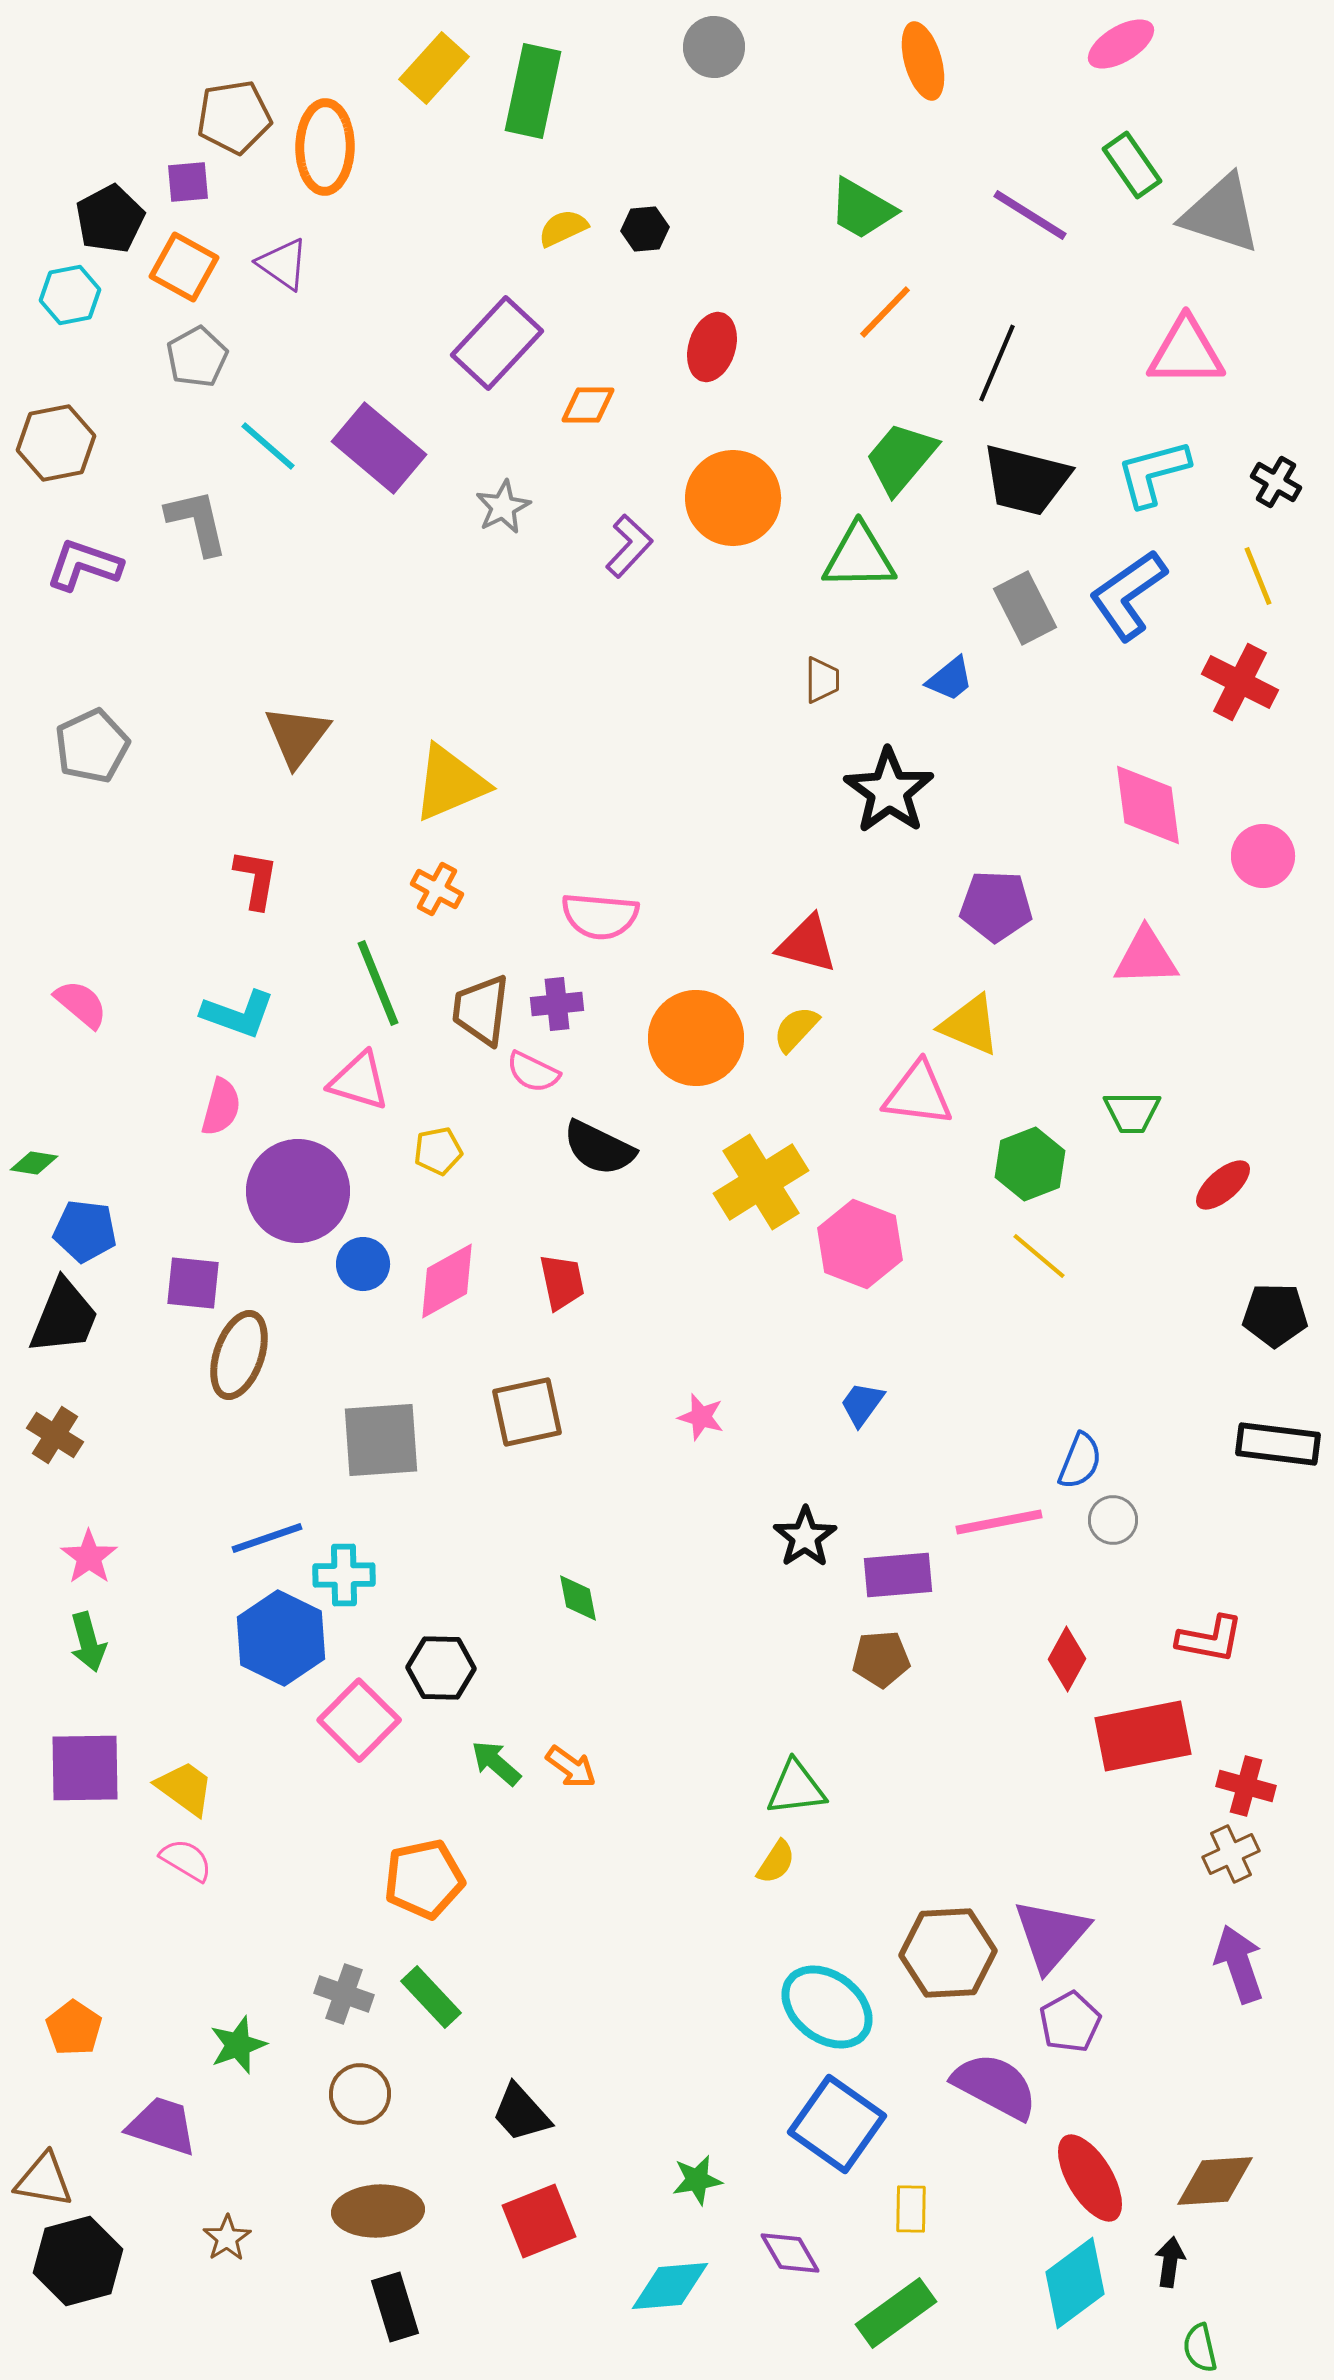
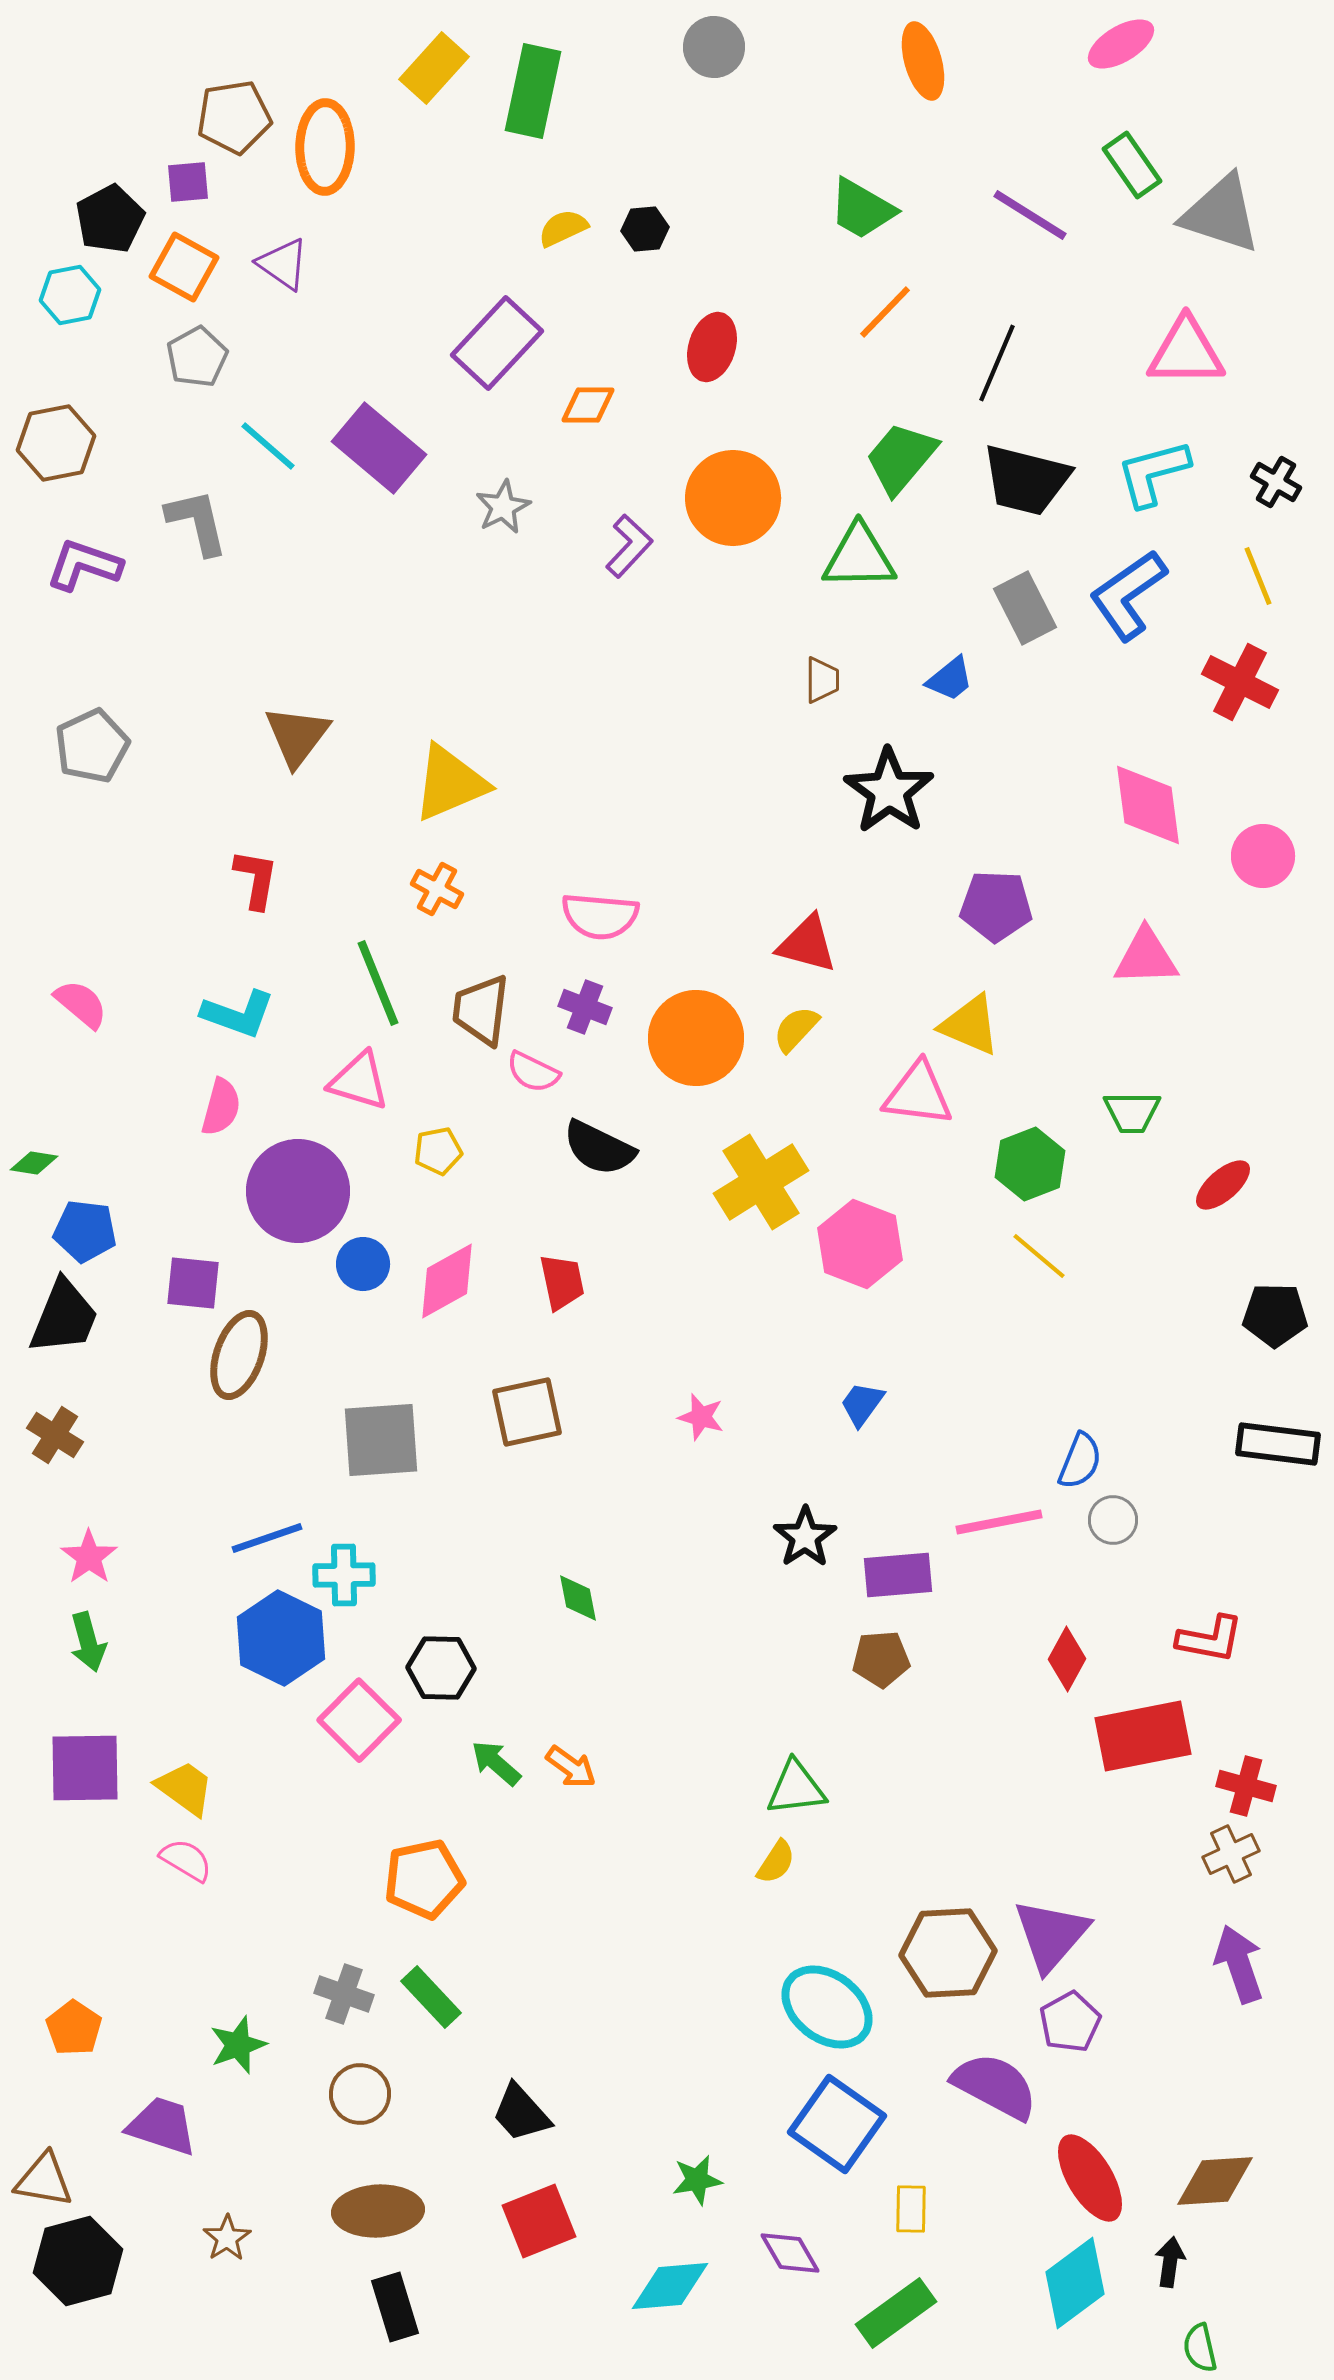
purple cross at (557, 1004): moved 28 px right, 3 px down; rotated 27 degrees clockwise
